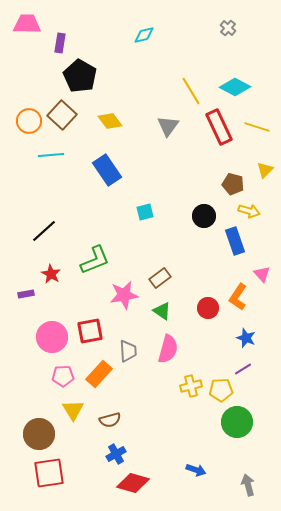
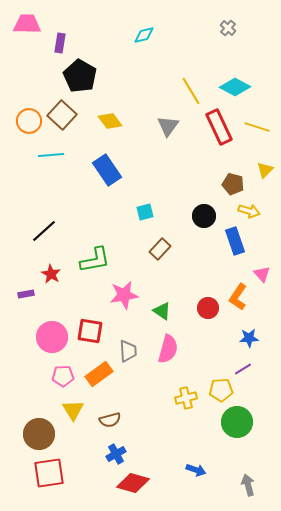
green L-shape at (95, 260): rotated 12 degrees clockwise
brown rectangle at (160, 278): moved 29 px up; rotated 10 degrees counterclockwise
red square at (90, 331): rotated 20 degrees clockwise
blue star at (246, 338): moved 3 px right; rotated 24 degrees counterclockwise
orange rectangle at (99, 374): rotated 12 degrees clockwise
yellow cross at (191, 386): moved 5 px left, 12 px down
